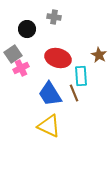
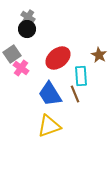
gray cross: moved 26 px left; rotated 24 degrees clockwise
gray square: moved 1 px left
red ellipse: rotated 55 degrees counterclockwise
pink cross: rotated 28 degrees counterclockwise
brown line: moved 1 px right, 1 px down
yellow triangle: rotated 45 degrees counterclockwise
